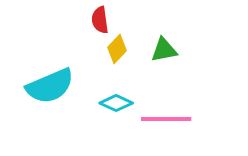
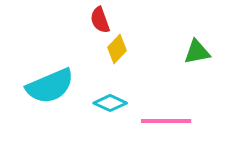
red semicircle: rotated 12 degrees counterclockwise
green triangle: moved 33 px right, 2 px down
cyan diamond: moved 6 px left
pink line: moved 2 px down
